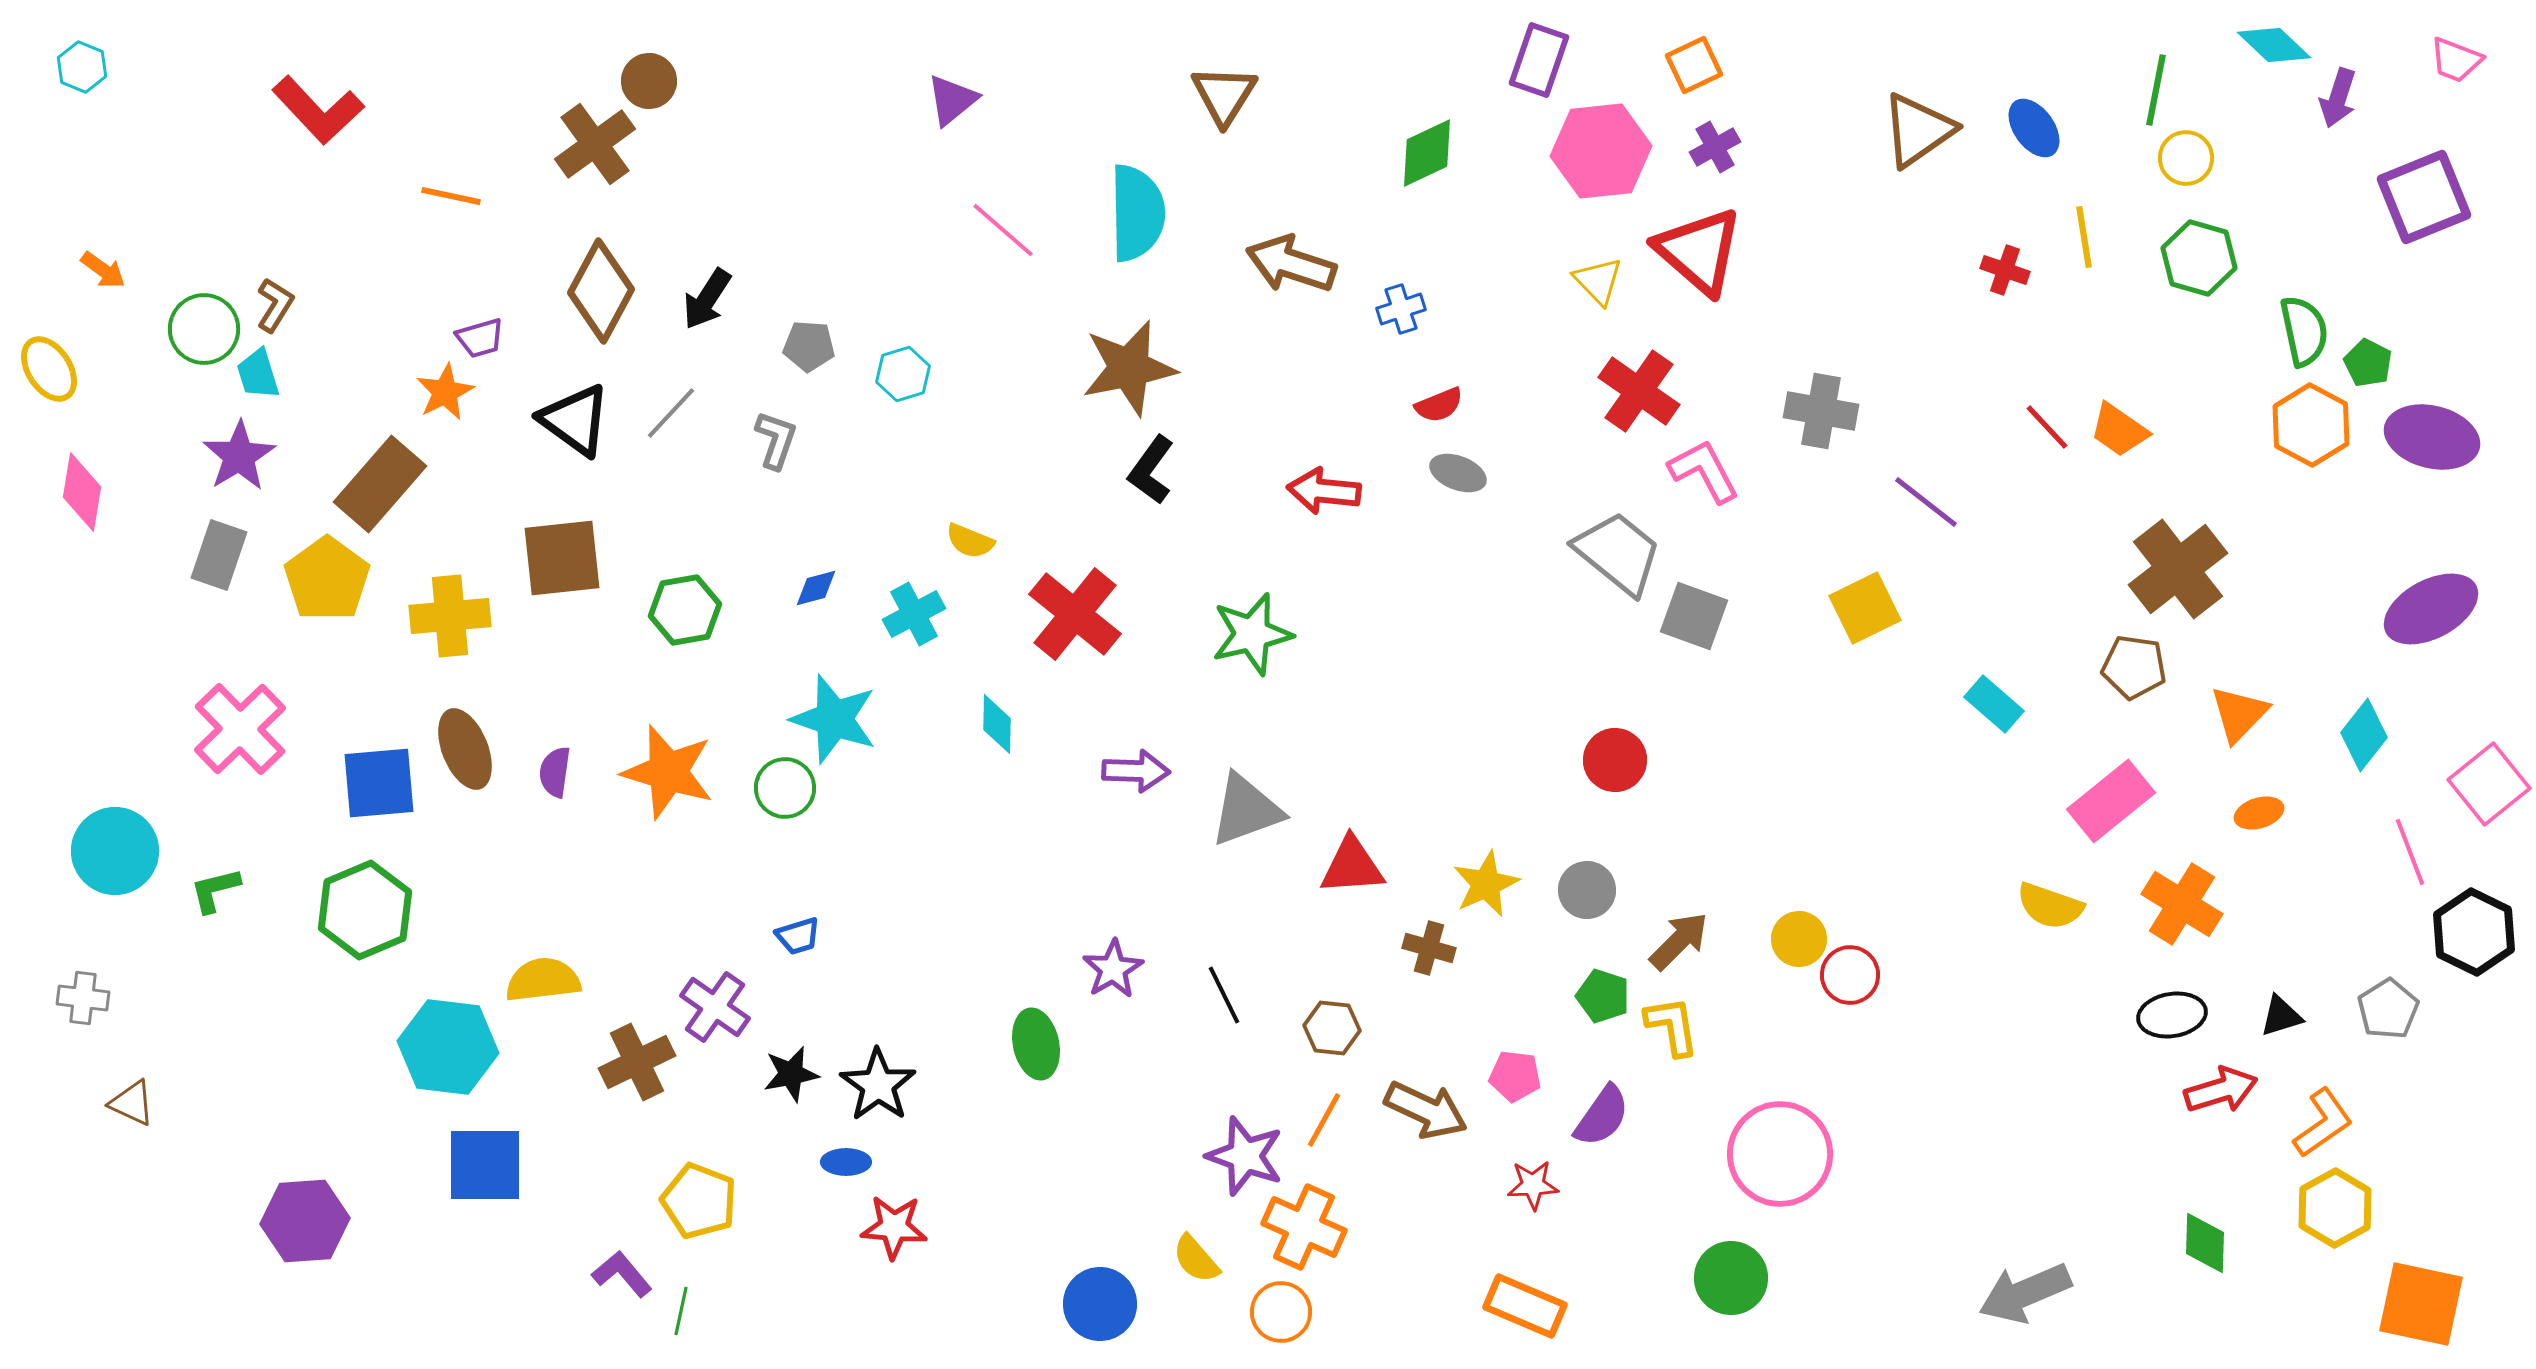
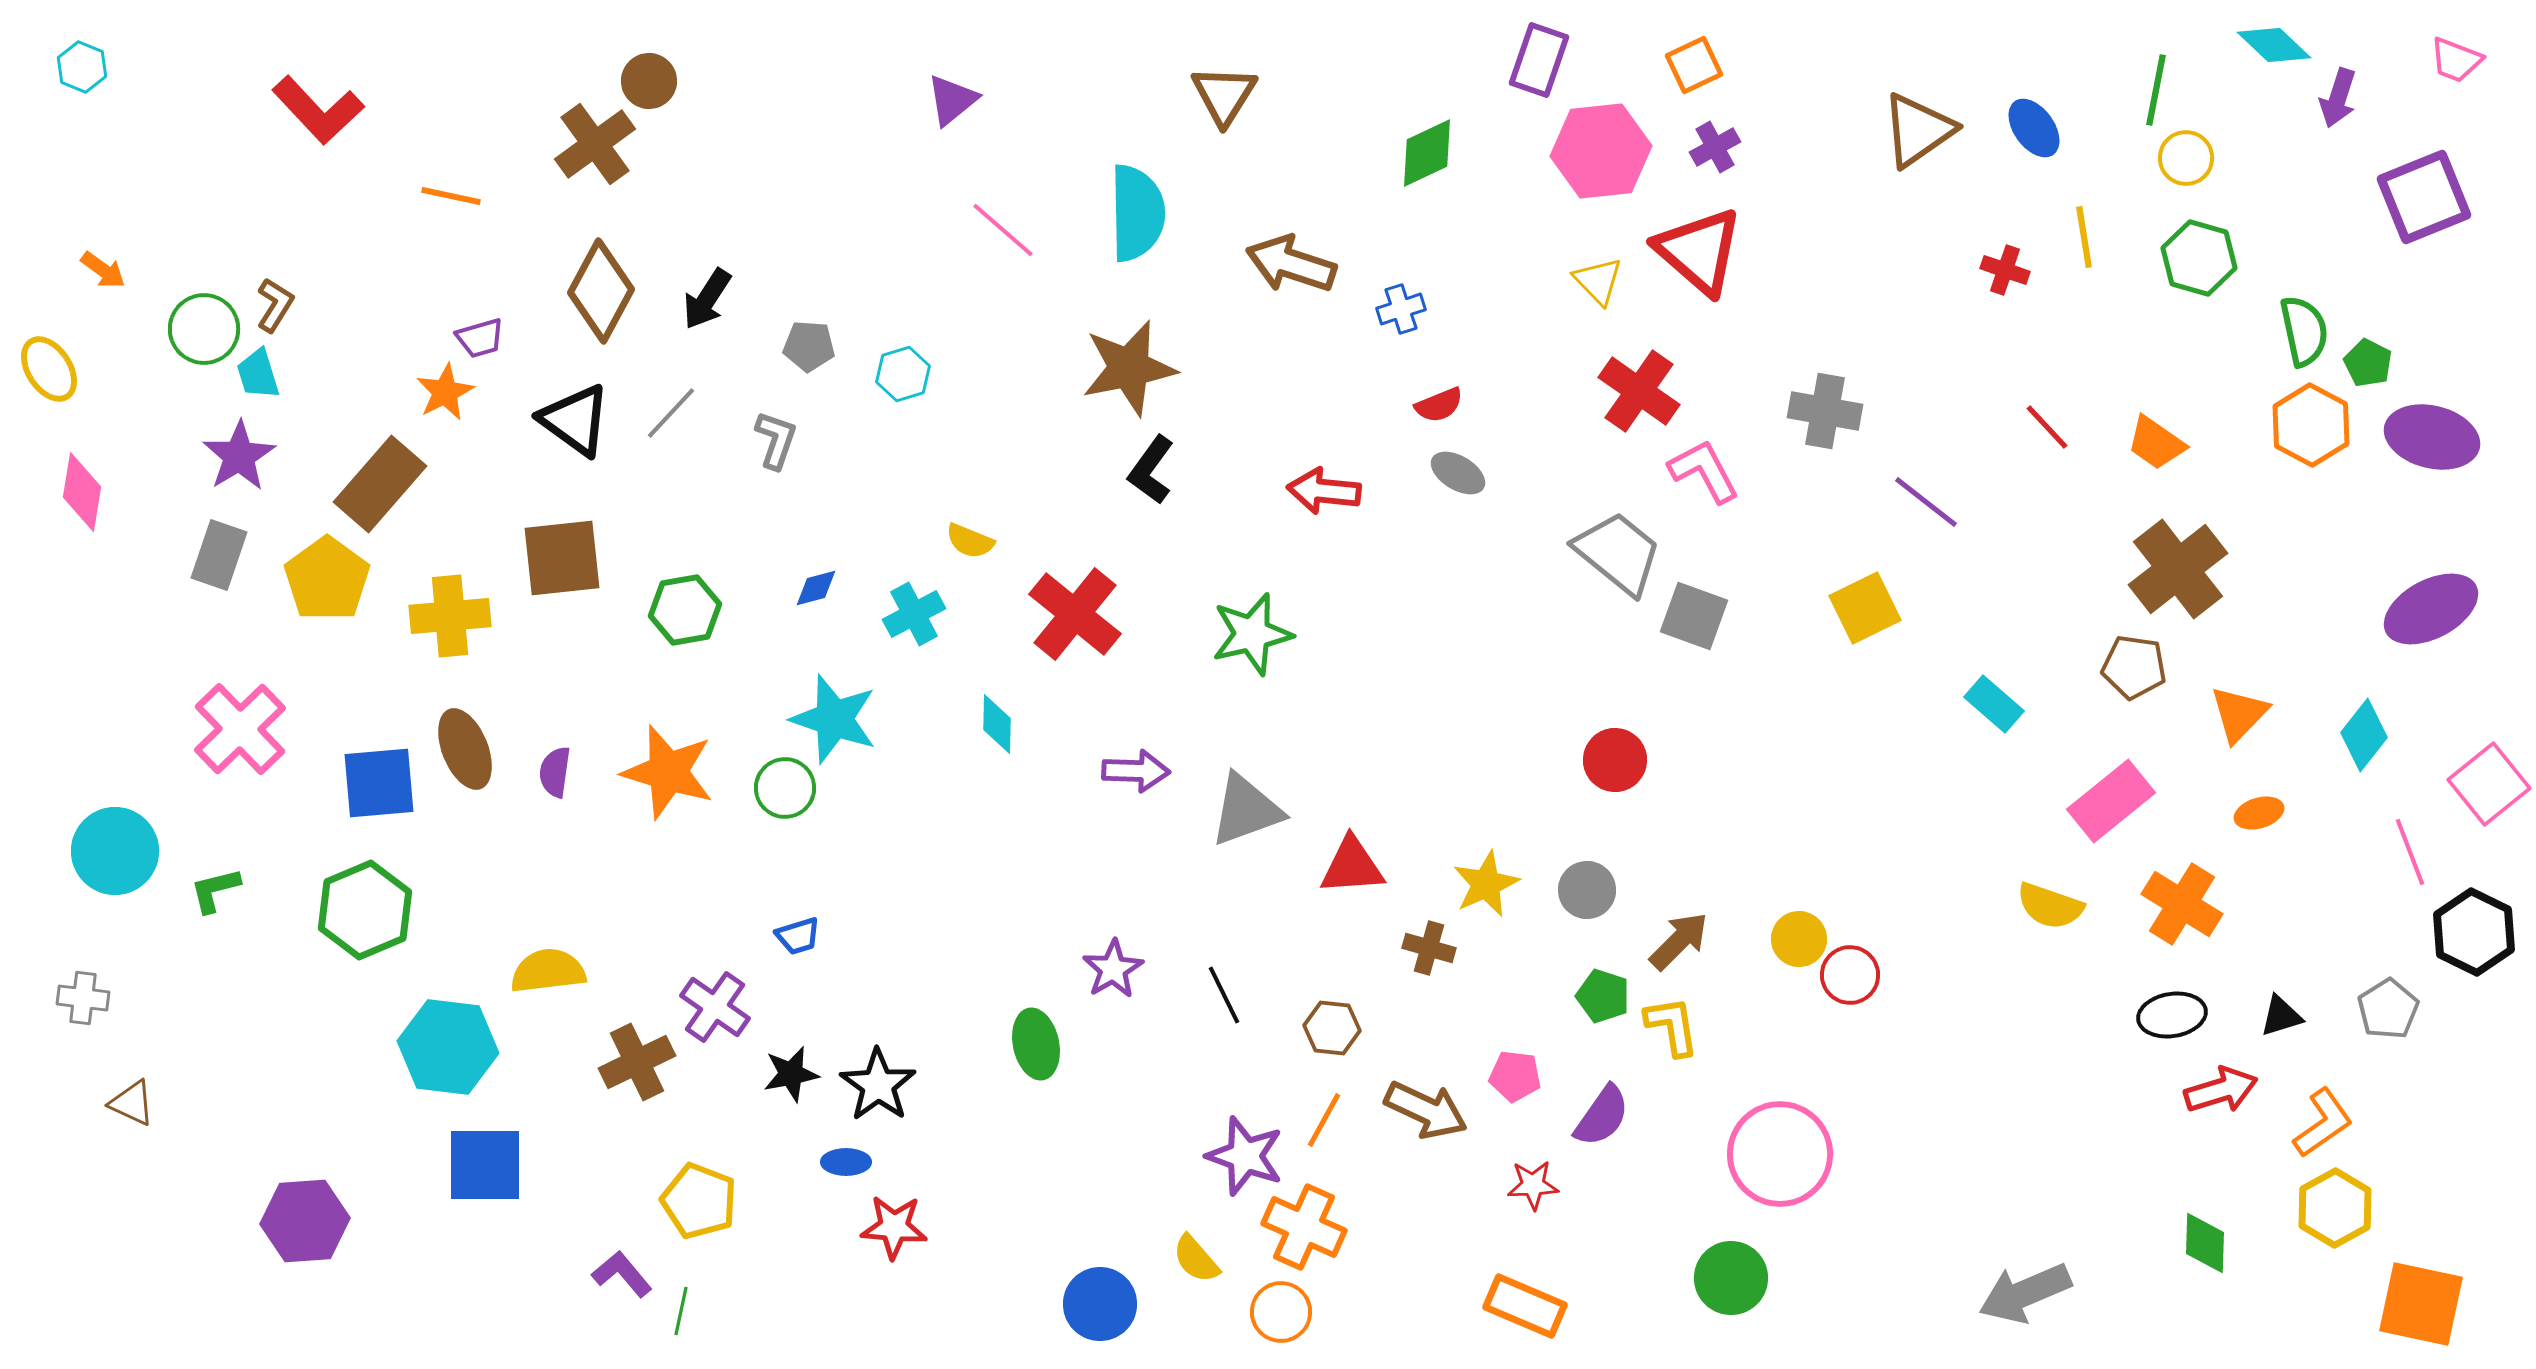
gray cross at (1821, 411): moved 4 px right
orange trapezoid at (2119, 430): moved 37 px right, 13 px down
gray ellipse at (1458, 473): rotated 10 degrees clockwise
yellow semicircle at (543, 980): moved 5 px right, 9 px up
